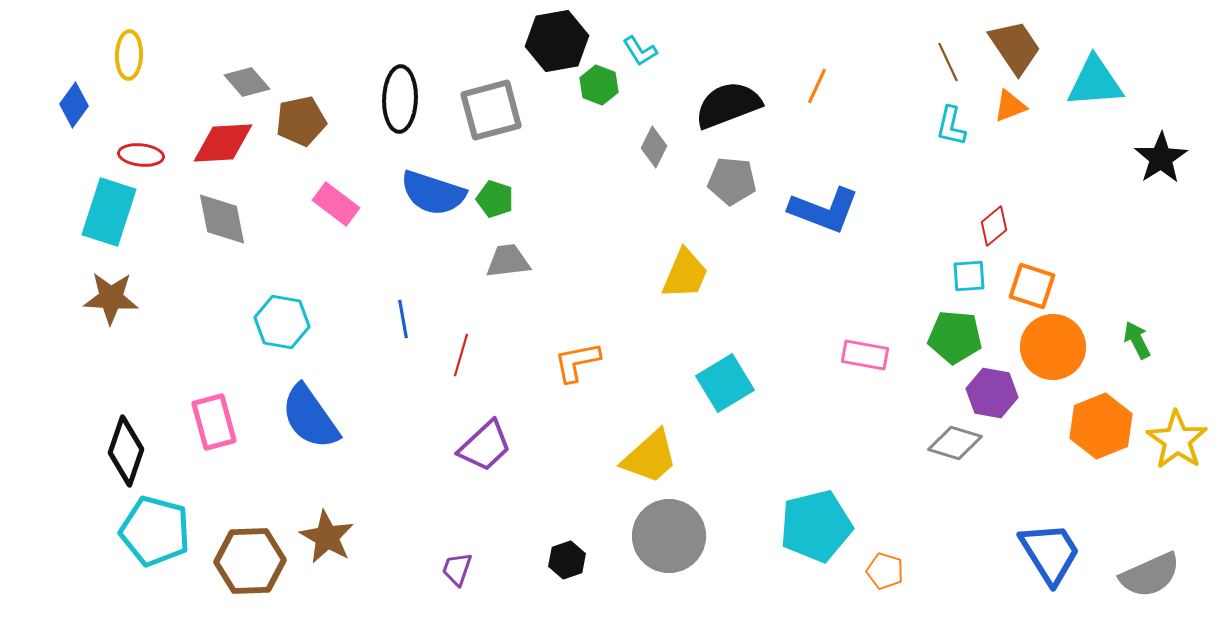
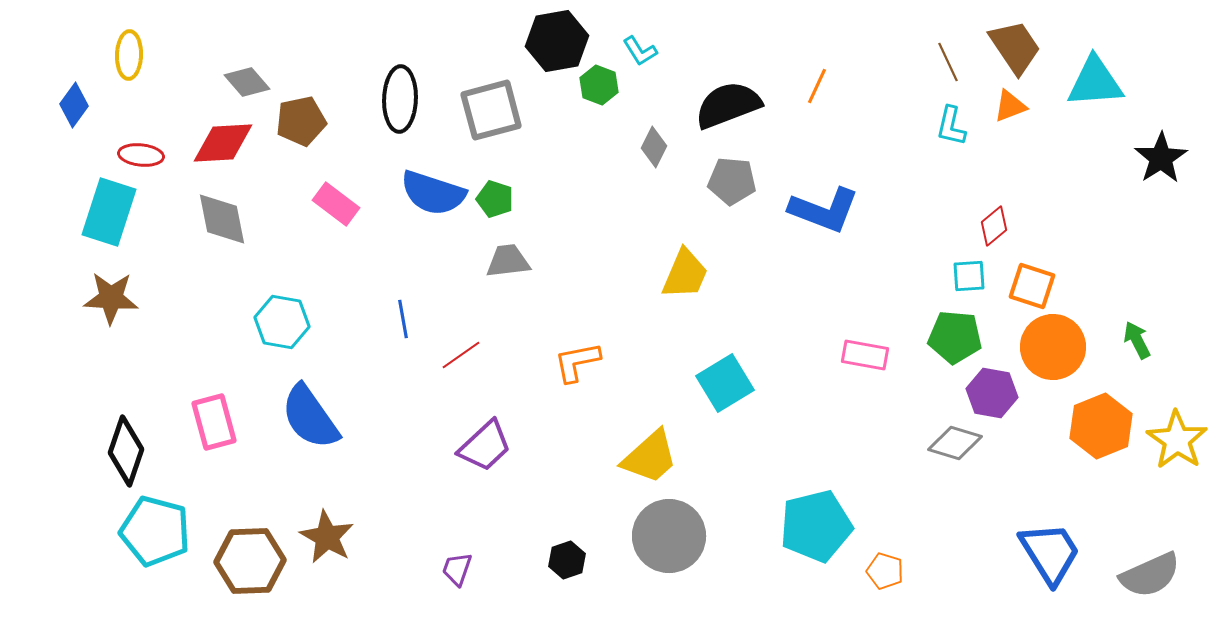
red line at (461, 355): rotated 39 degrees clockwise
